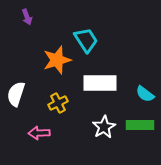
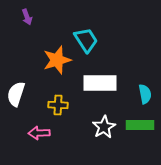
cyan semicircle: rotated 138 degrees counterclockwise
yellow cross: moved 2 px down; rotated 30 degrees clockwise
